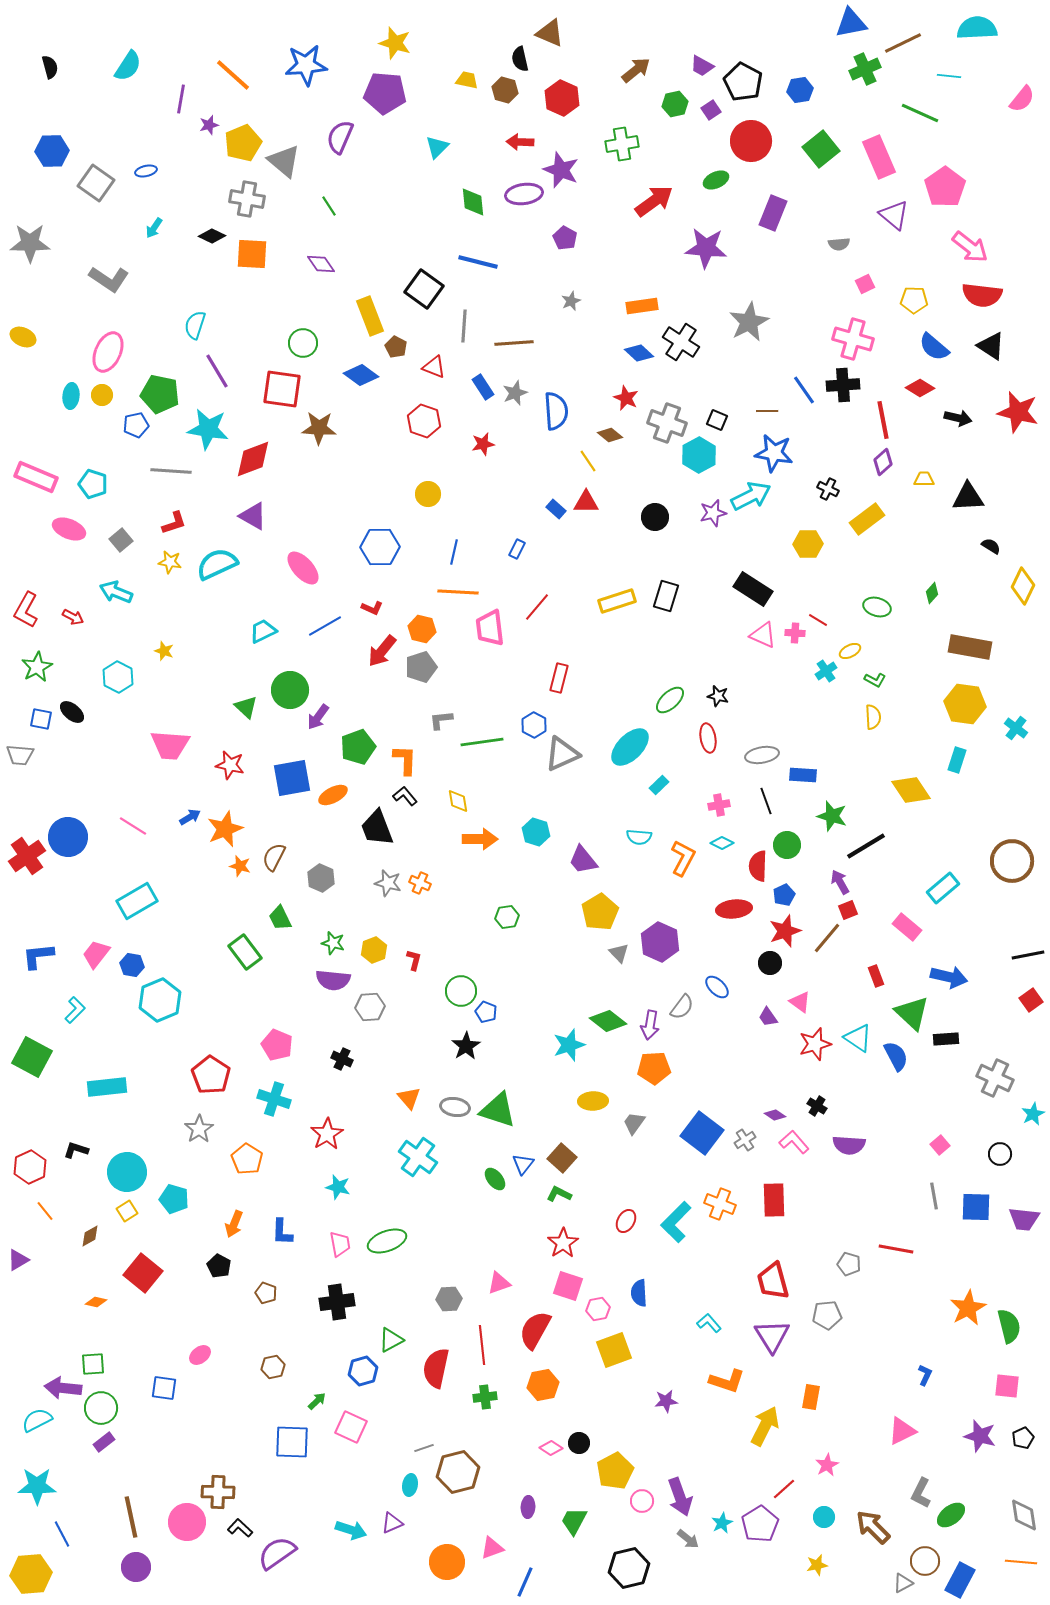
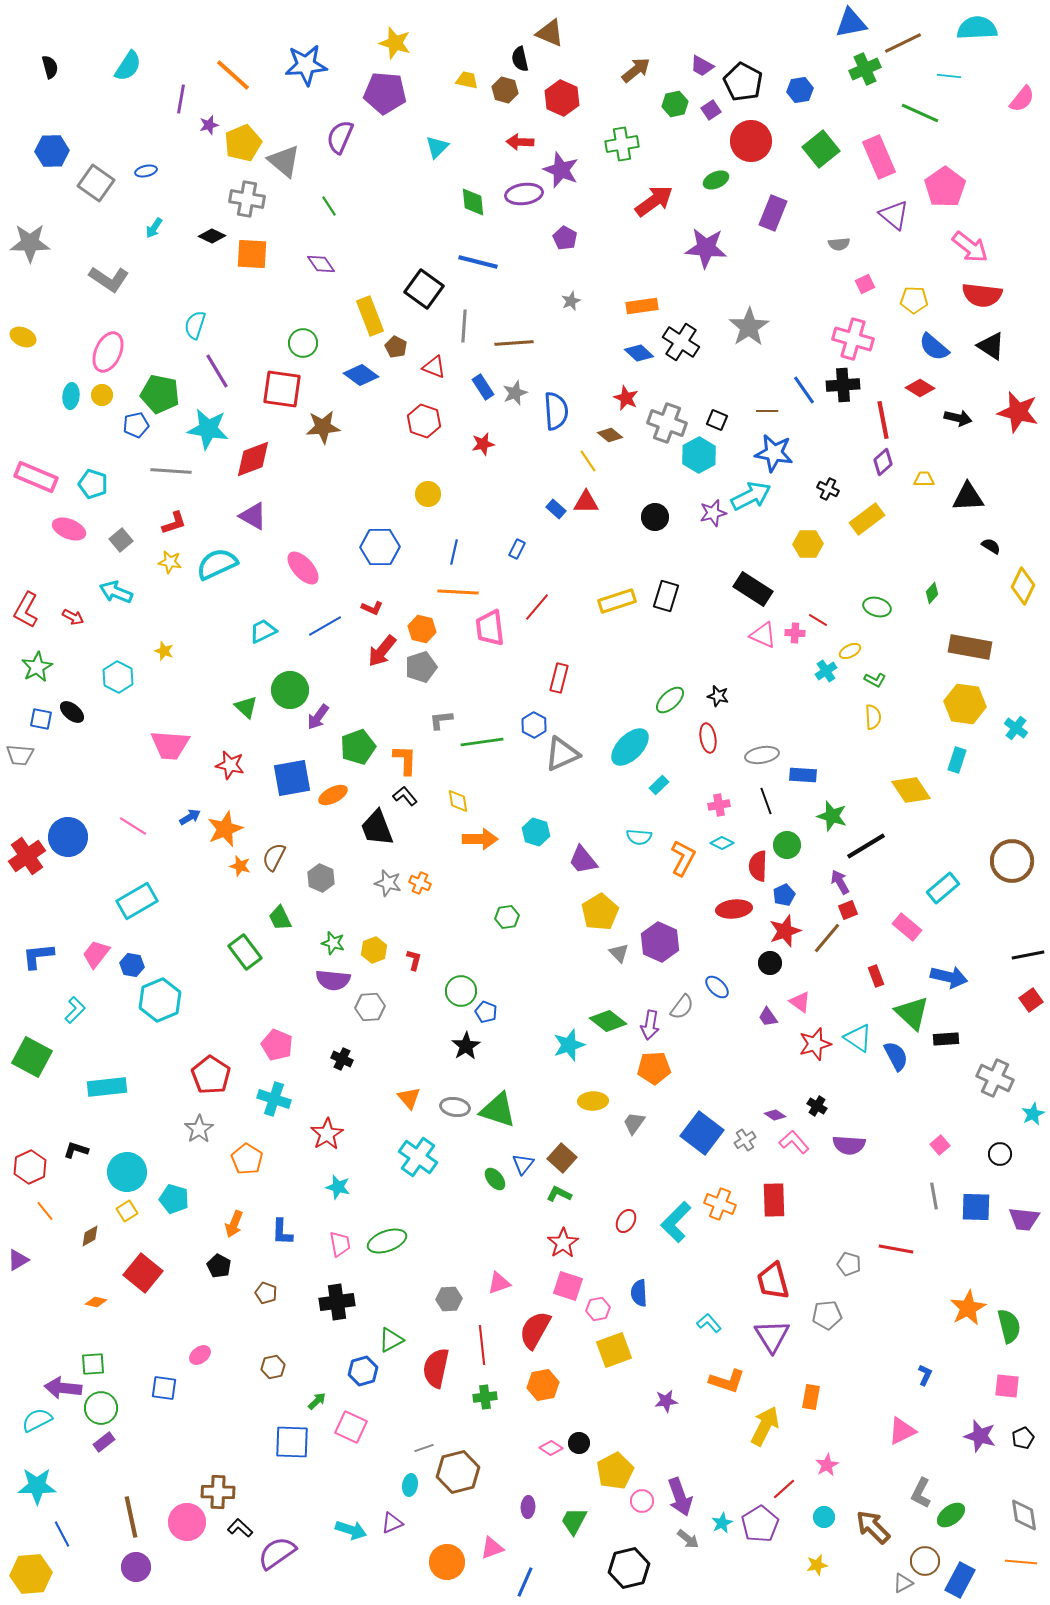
gray star at (749, 322): moved 5 px down; rotated 6 degrees counterclockwise
brown star at (319, 428): moved 4 px right, 1 px up; rotated 8 degrees counterclockwise
